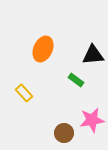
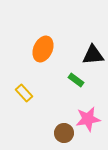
pink star: moved 4 px left, 1 px up
